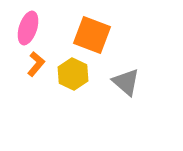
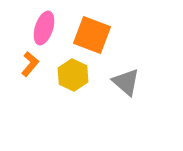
pink ellipse: moved 16 px right
orange L-shape: moved 6 px left
yellow hexagon: moved 1 px down
